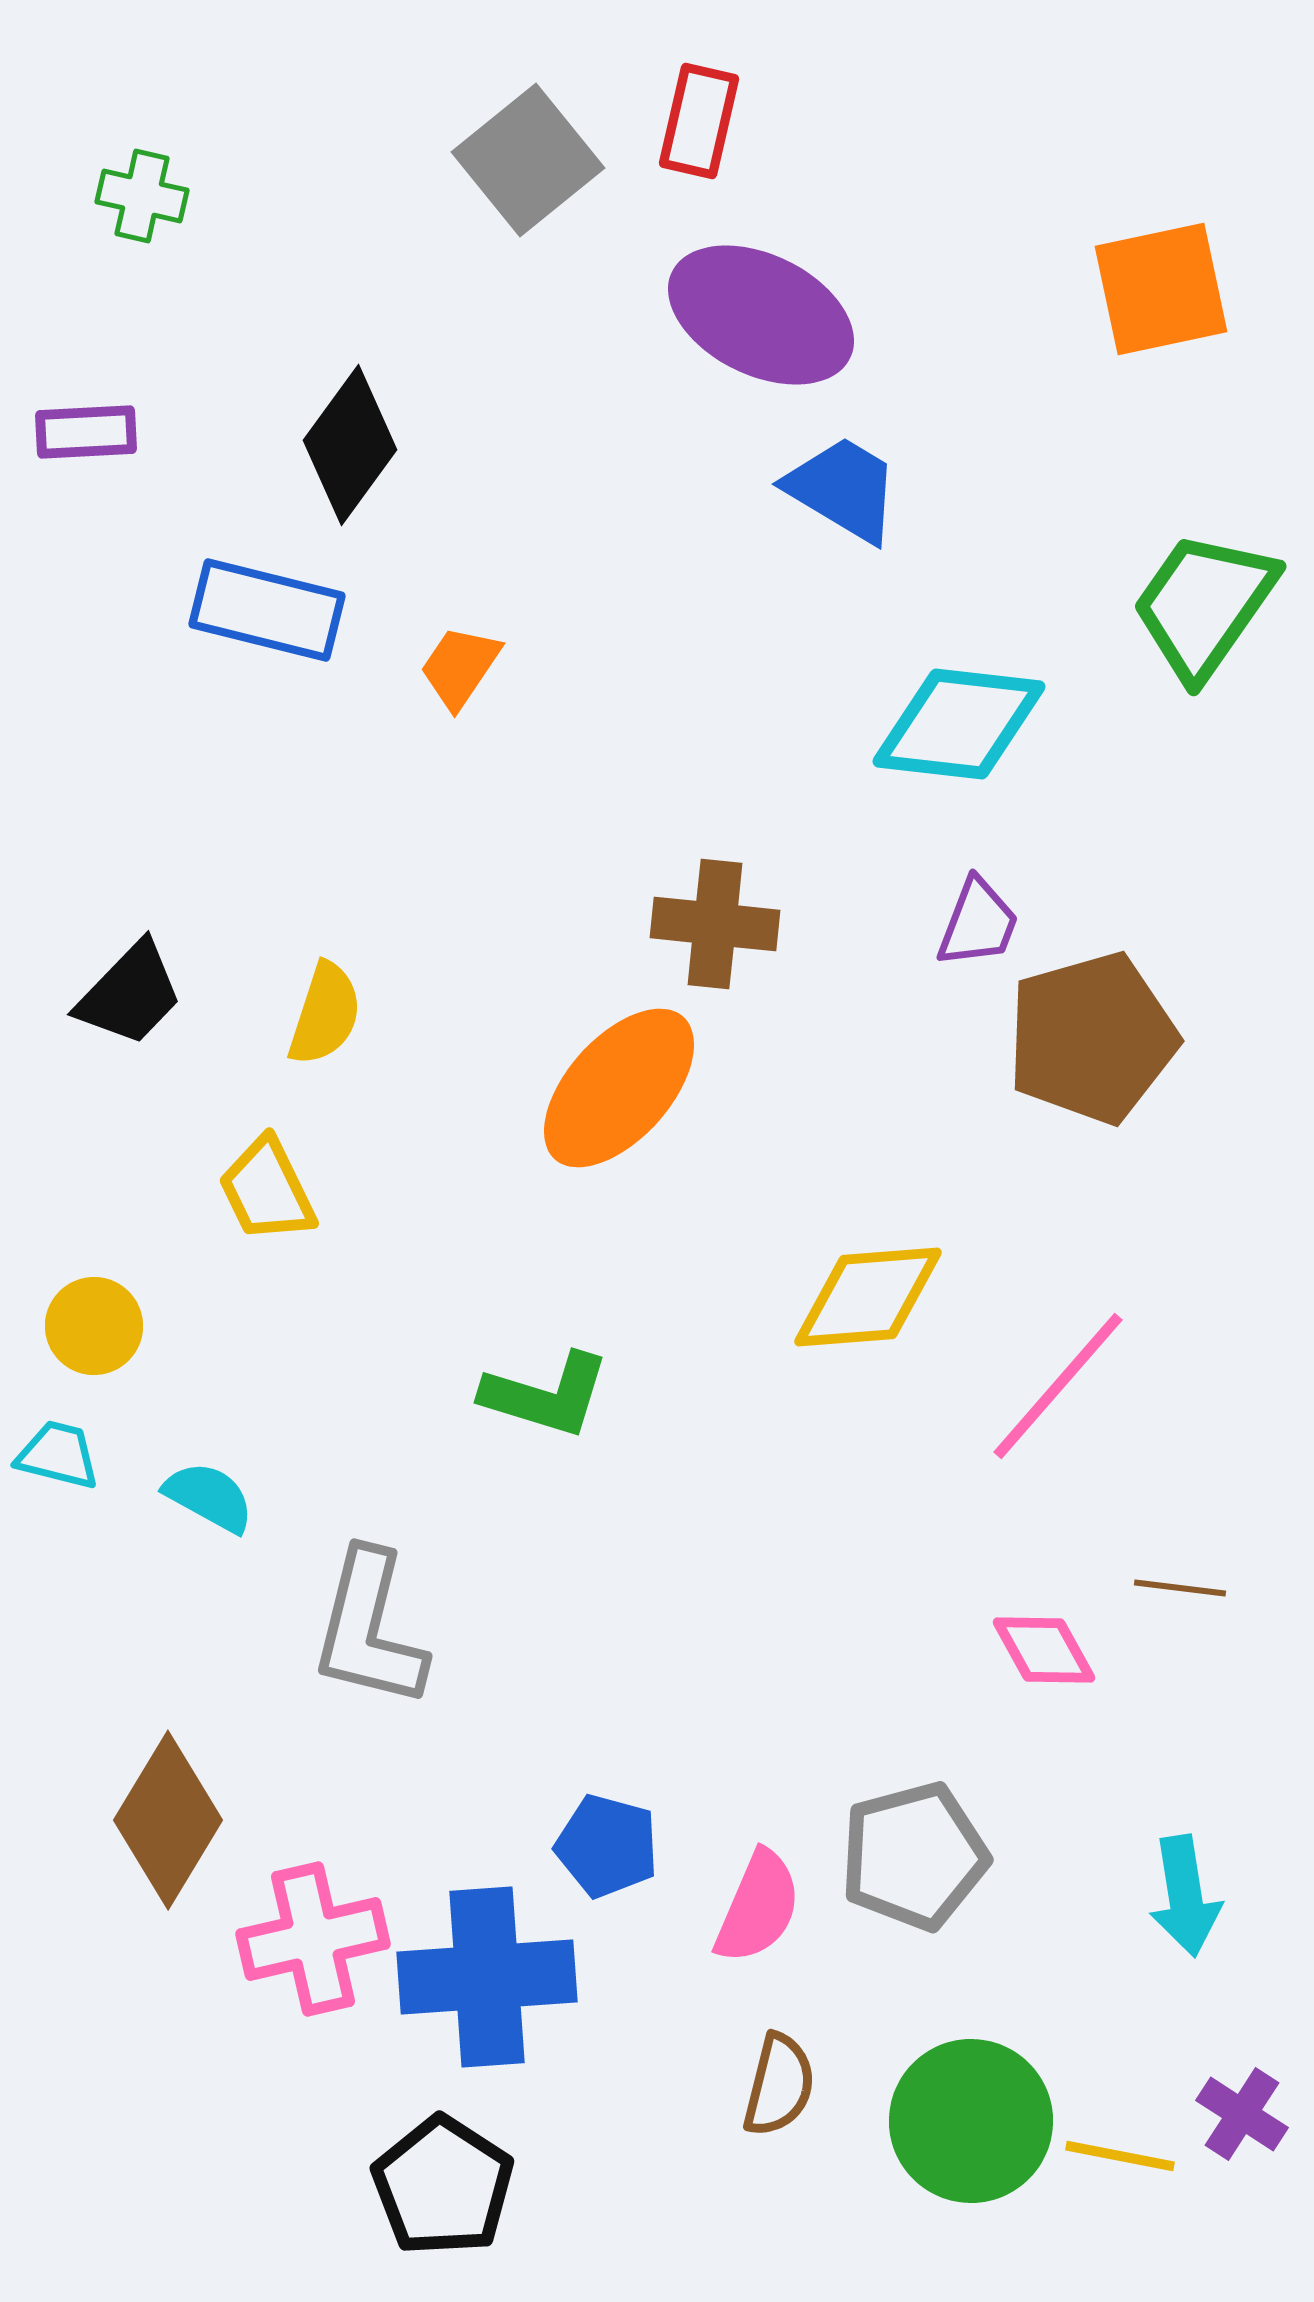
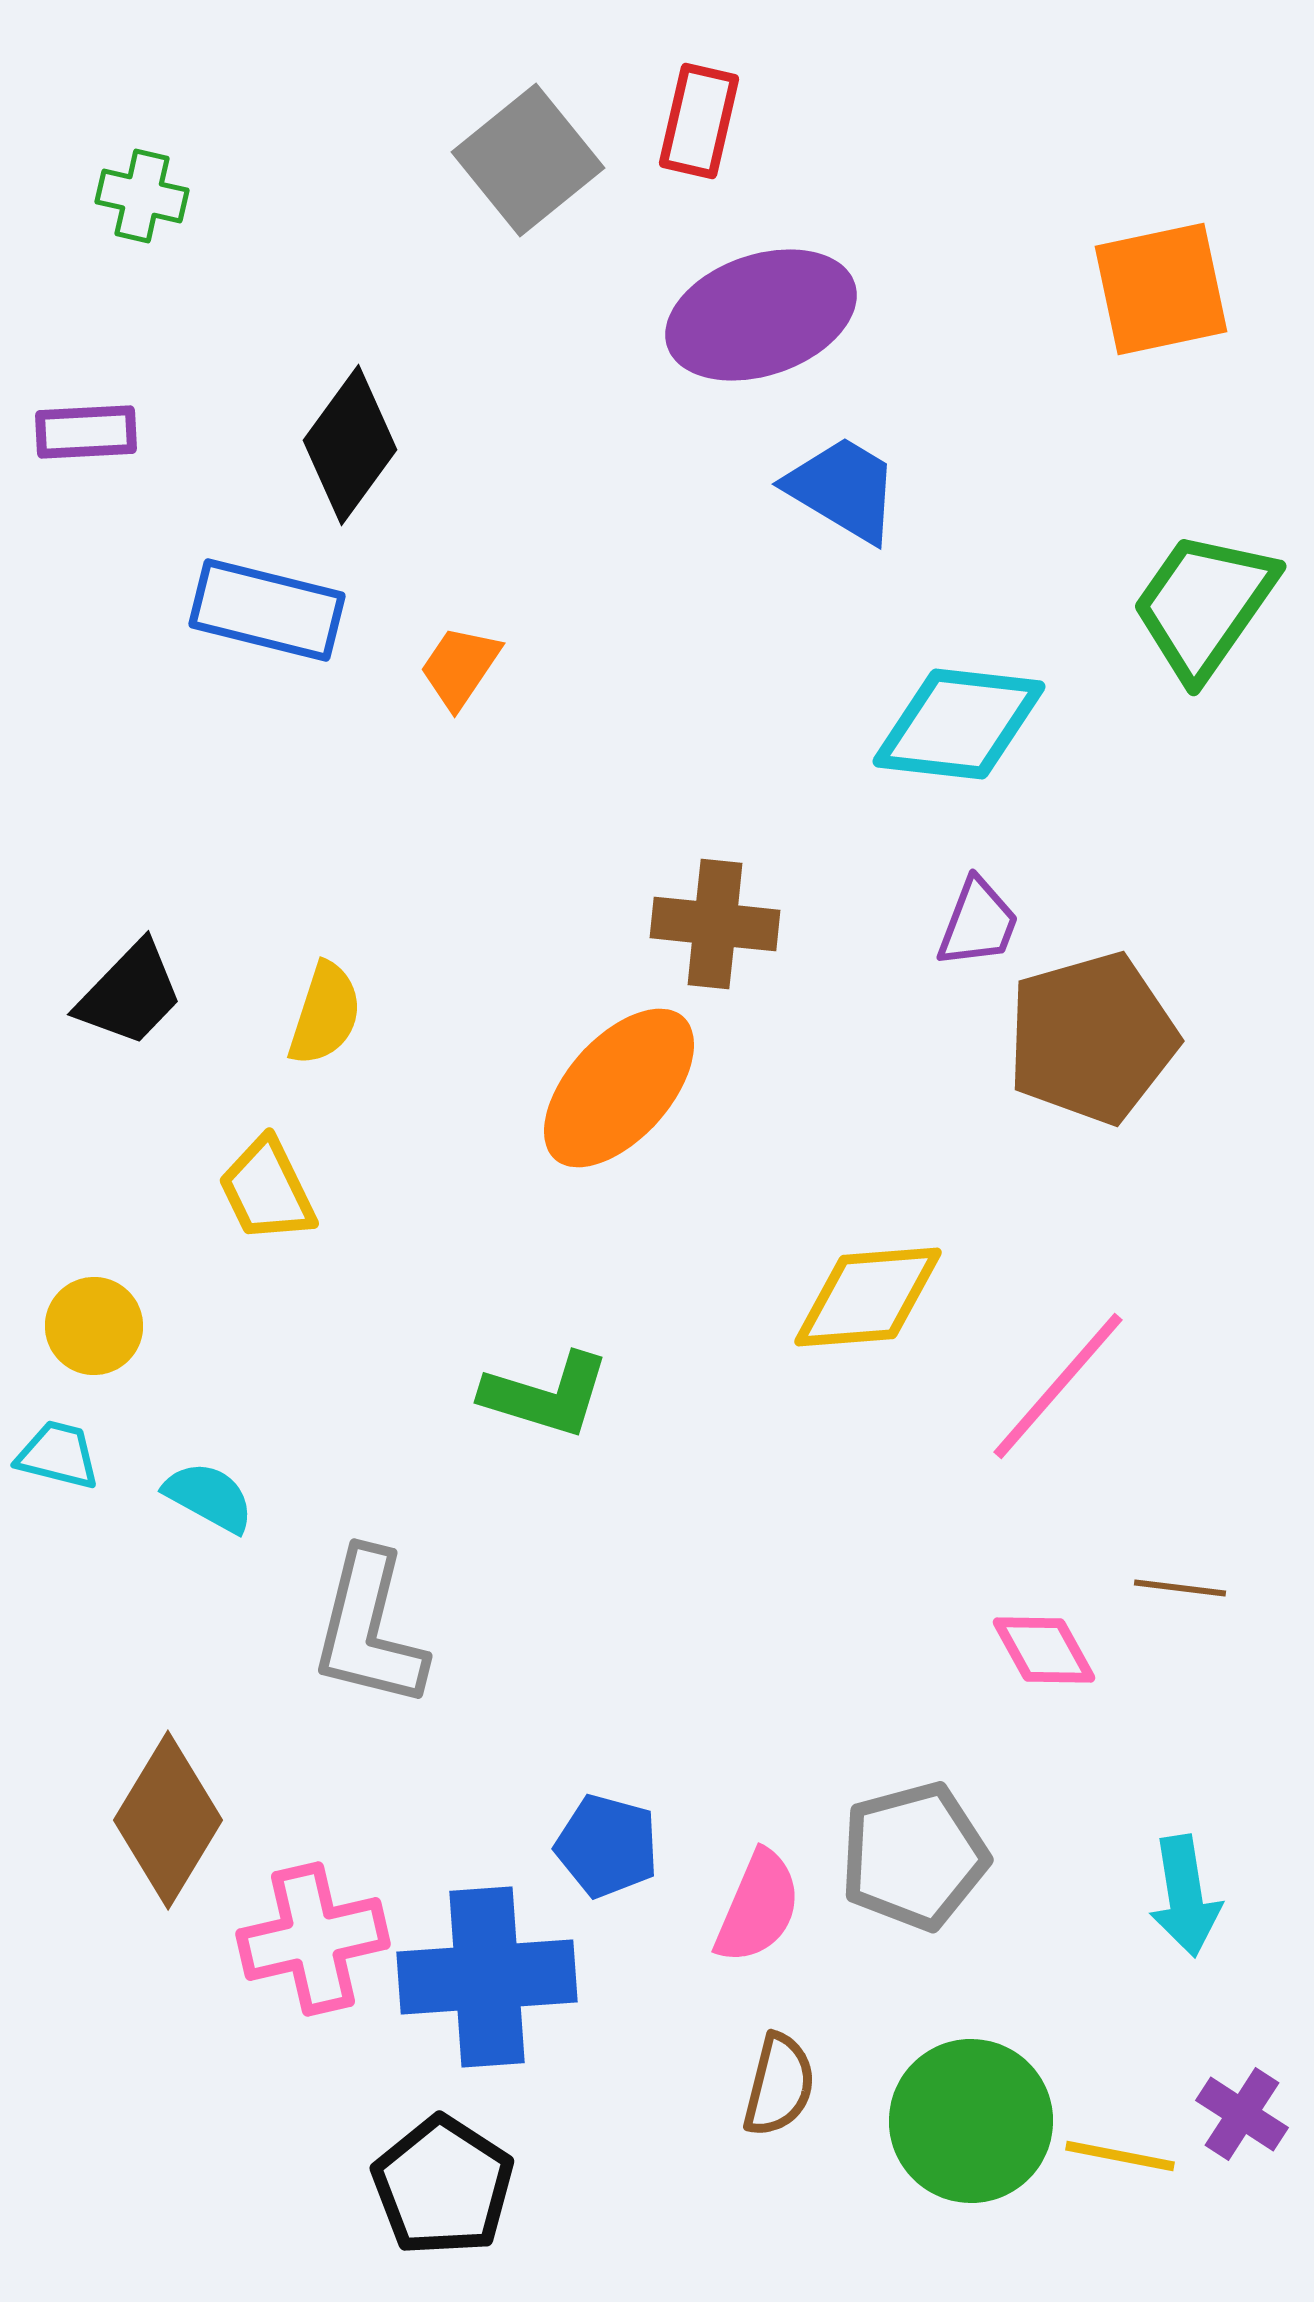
purple ellipse: rotated 45 degrees counterclockwise
